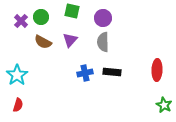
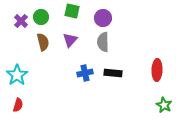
brown semicircle: rotated 132 degrees counterclockwise
black rectangle: moved 1 px right, 1 px down
